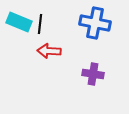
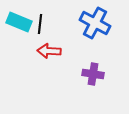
blue cross: rotated 16 degrees clockwise
